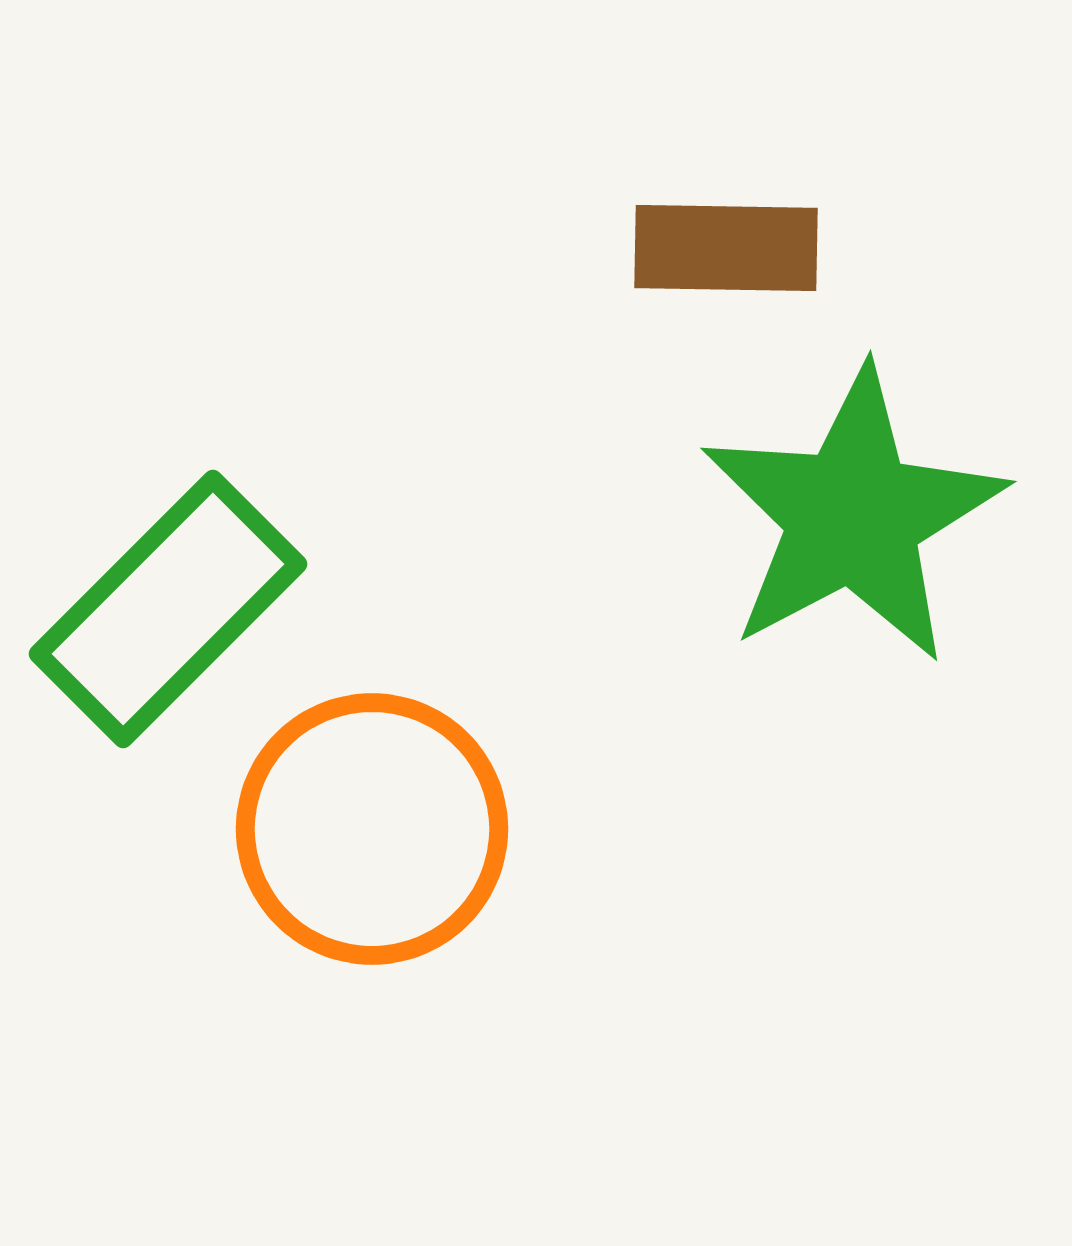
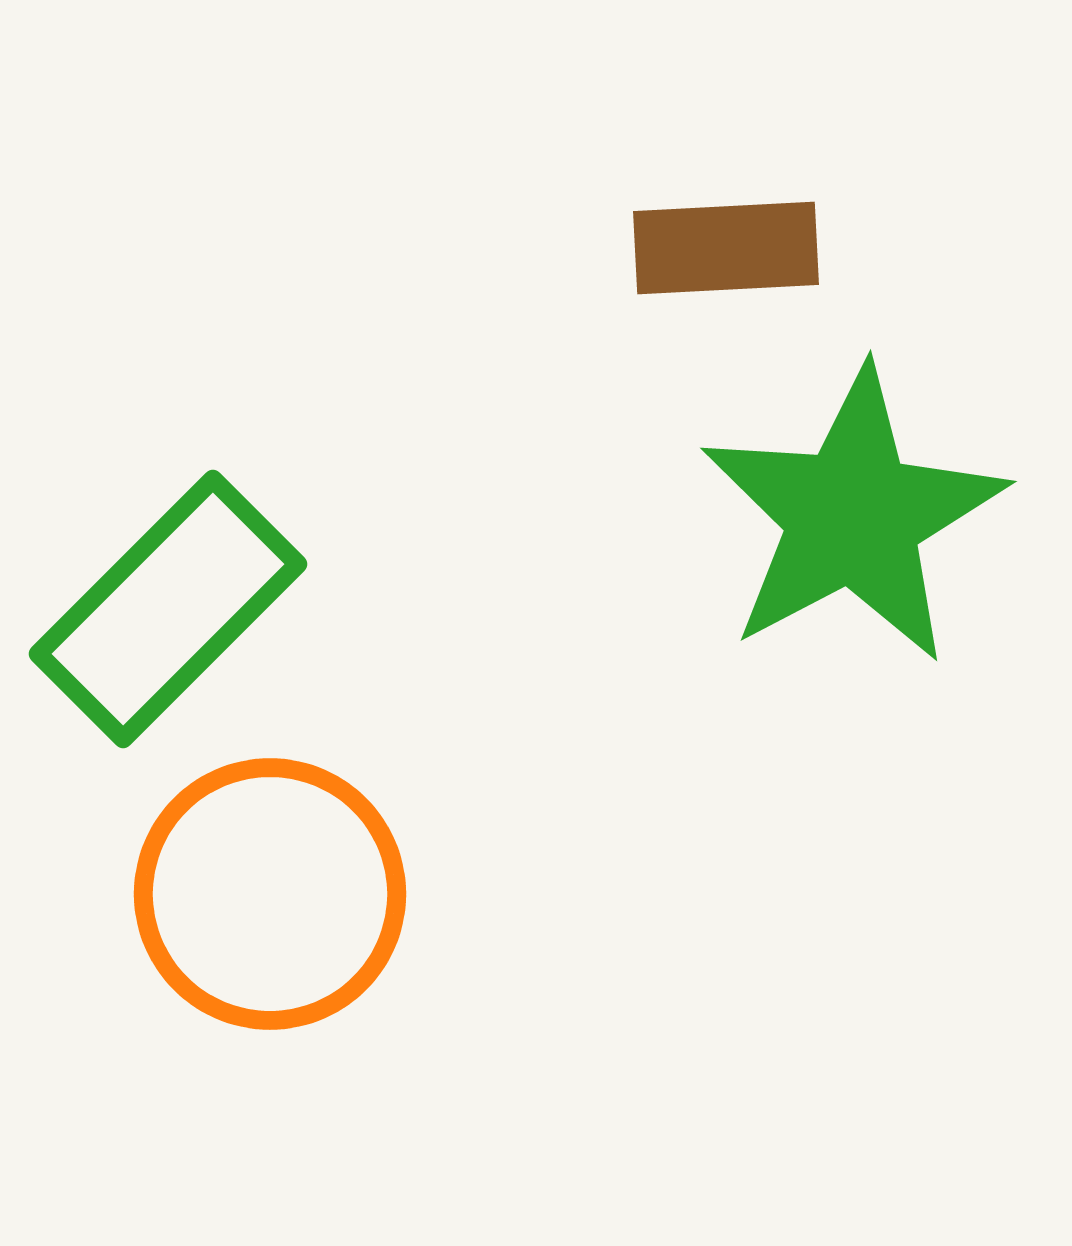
brown rectangle: rotated 4 degrees counterclockwise
orange circle: moved 102 px left, 65 px down
